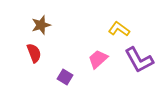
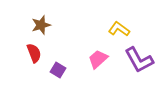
purple square: moved 7 px left, 7 px up
